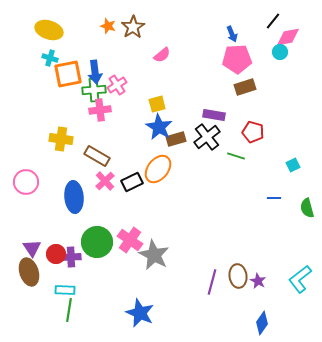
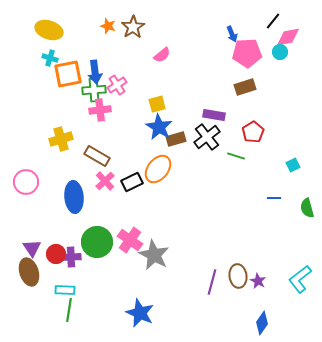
pink pentagon at (237, 59): moved 10 px right, 6 px up
red pentagon at (253, 132): rotated 25 degrees clockwise
yellow cross at (61, 139): rotated 25 degrees counterclockwise
